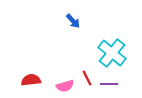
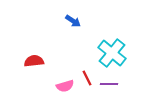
blue arrow: rotated 14 degrees counterclockwise
red semicircle: moved 3 px right, 19 px up
